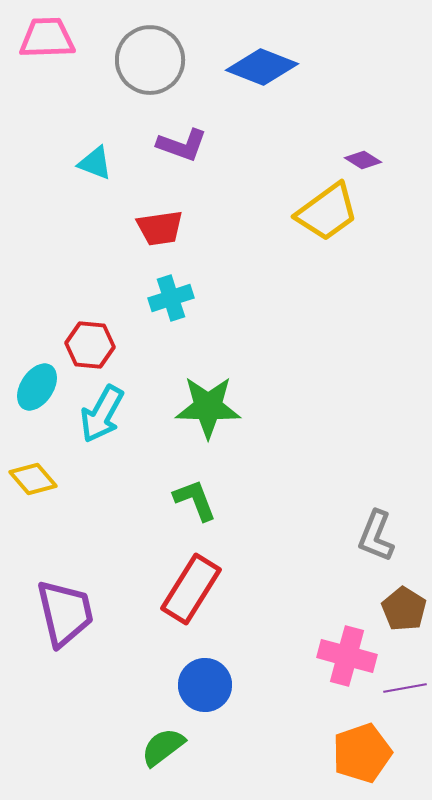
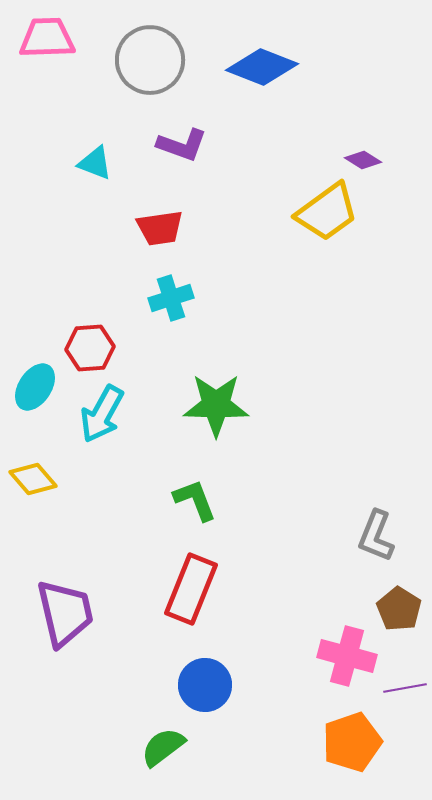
red hexagon: moved 3 px down; rotated 9 degrees counterclockwise
cyan ellipse: moved 2 px left
green star: moved 8 px right, 2 px up
red rectangle: rotated 10 degrees counterclockwise
brown pentagon: moved 5 px left
orange pentagon: moved 10 px left, 11 px up
